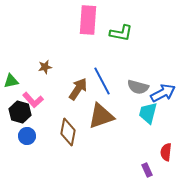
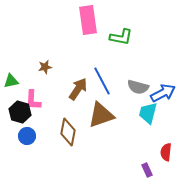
pink rectangle: rotated 12 degrees counterclockwise
green L-shape: moved 4 px down
pink L-shape: rotated 45 degrees clockwise
brown triangle: moved 1 px up
